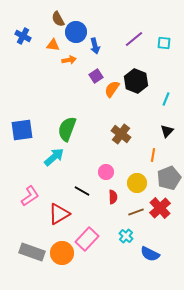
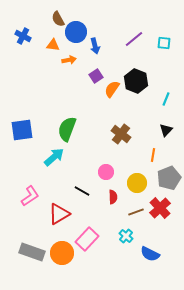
black triangle: moved 1 px left, 1 px up
